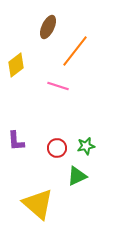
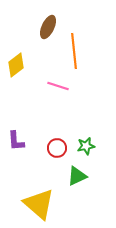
orange line: moved 1 px left; rotated 44 degrees counterclockwise
yellow triangle: moved 1 px right
